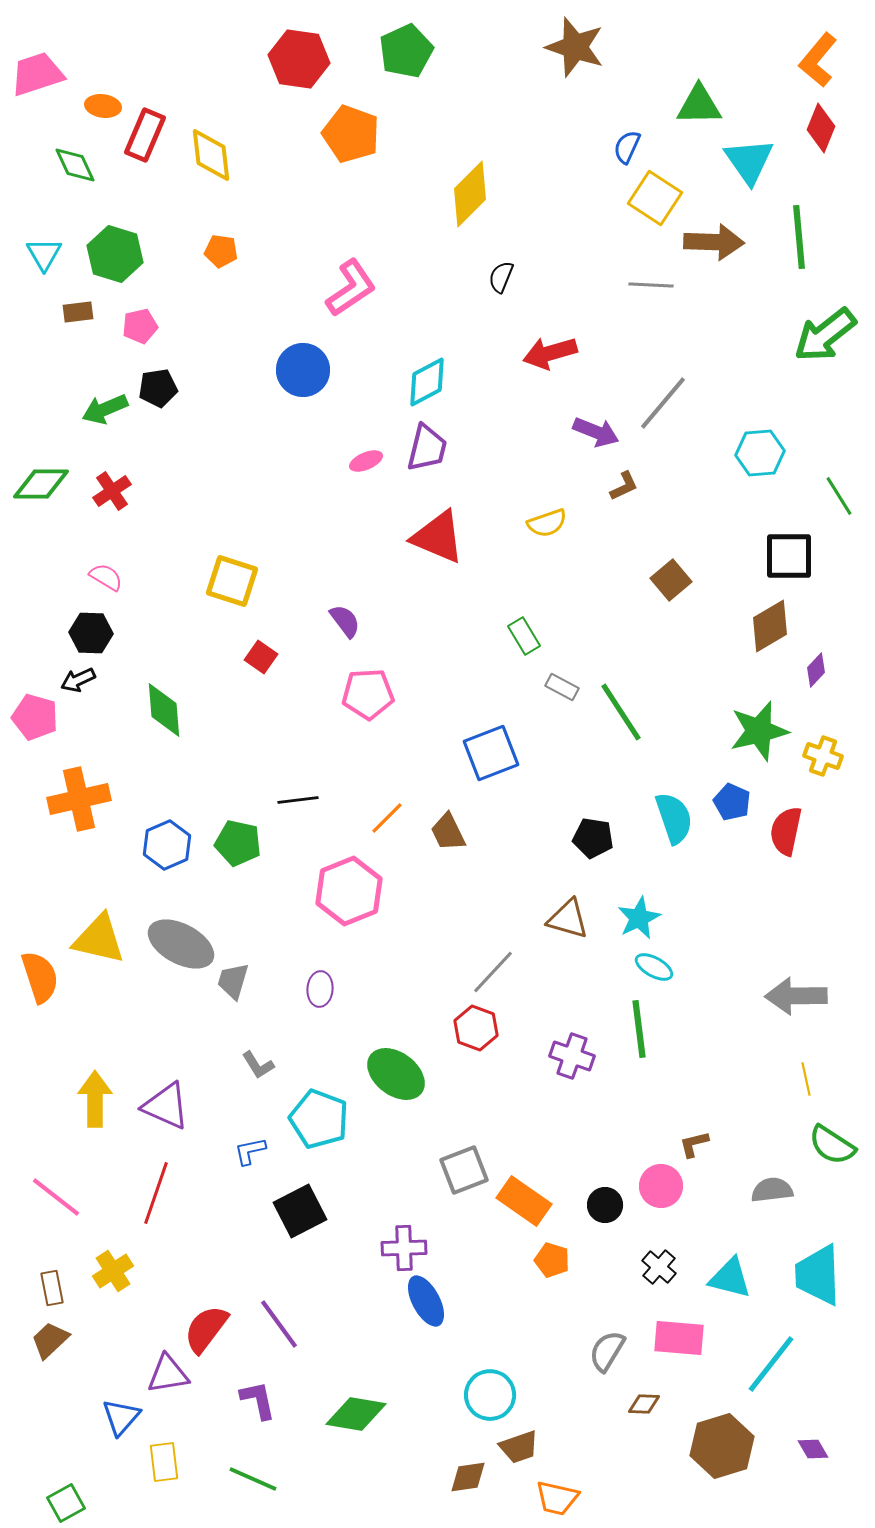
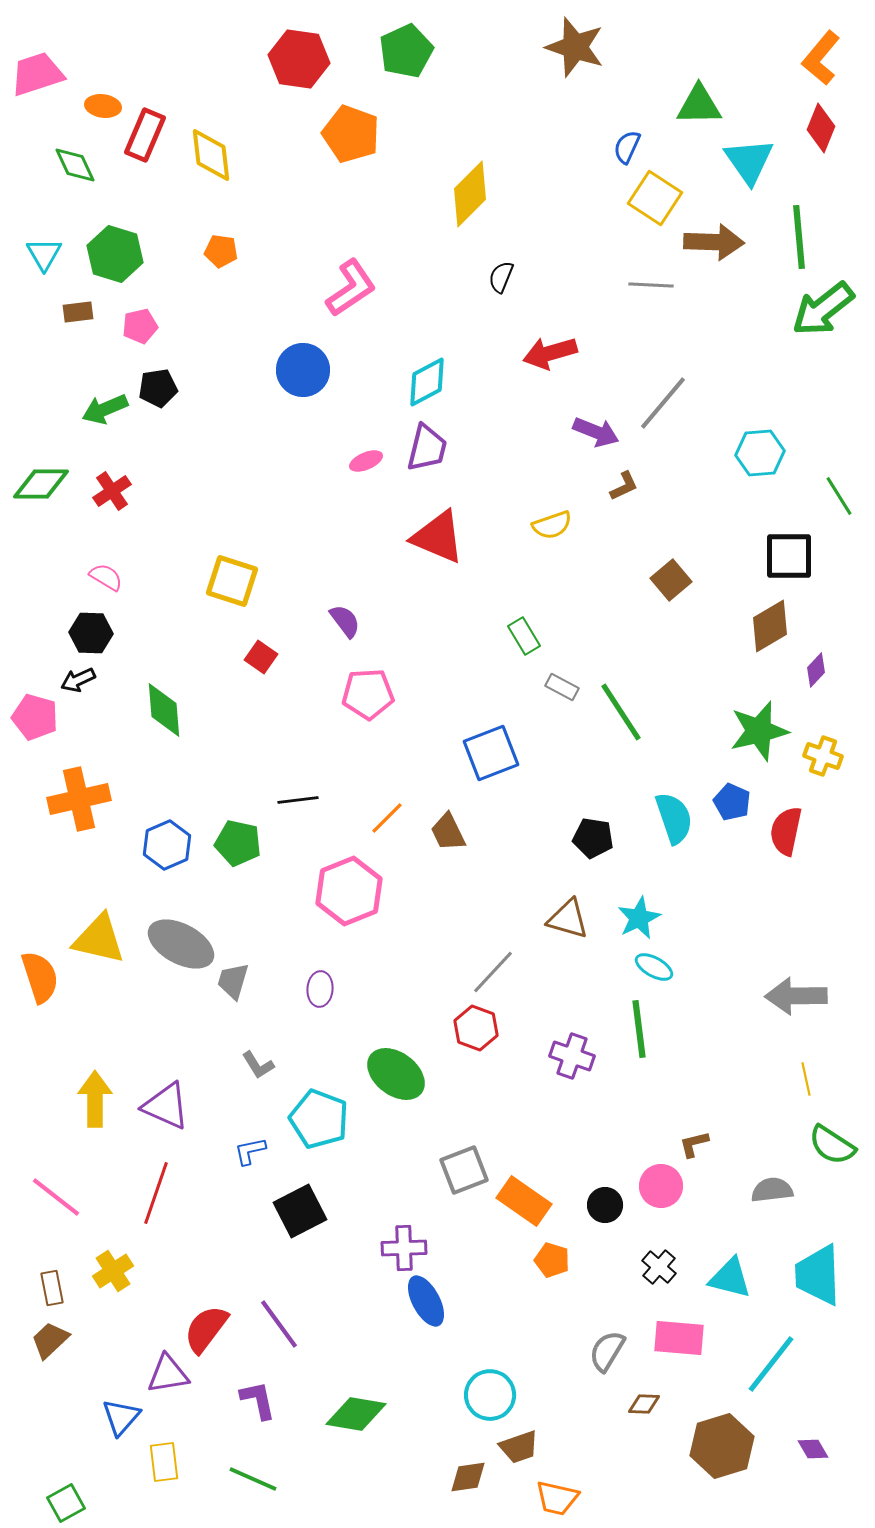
orange L-shape at (818, 60): moved 3 px right, 2 px up
green arrow at (825, 335): moved 2 px left, 26 px up
yellow semicircle at (547, 523): moved 5 px right, 2 px down
